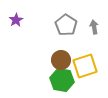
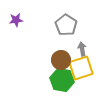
purple star: rotated 24 degrees clockwise
gray arrow: moved 12 px left, 22 px down
yellow square: moved 4 px left, 2 px down
